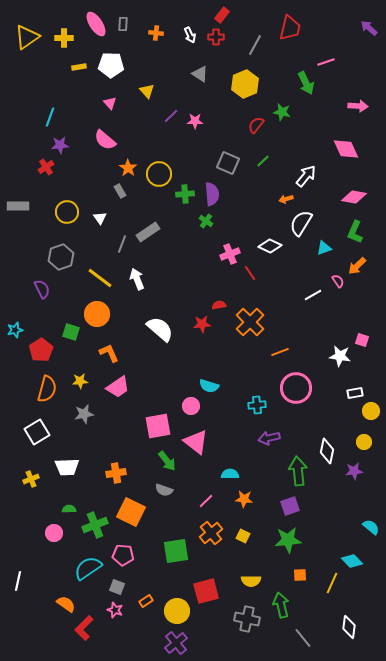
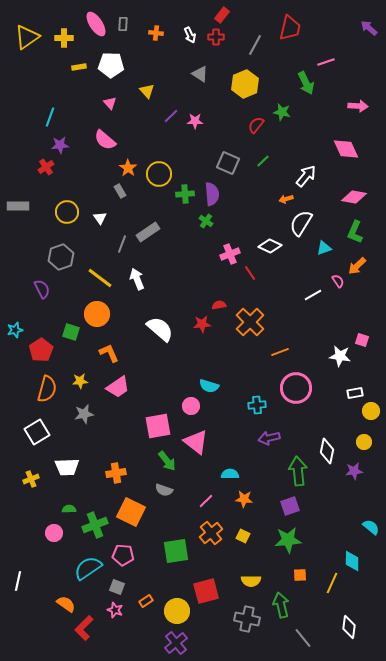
cyan diamond at (352, 561): rotated 45 degrees clockwise
